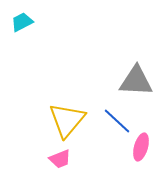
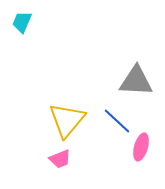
cyan trapezoid: rotated 40 degrees counterclockwise
